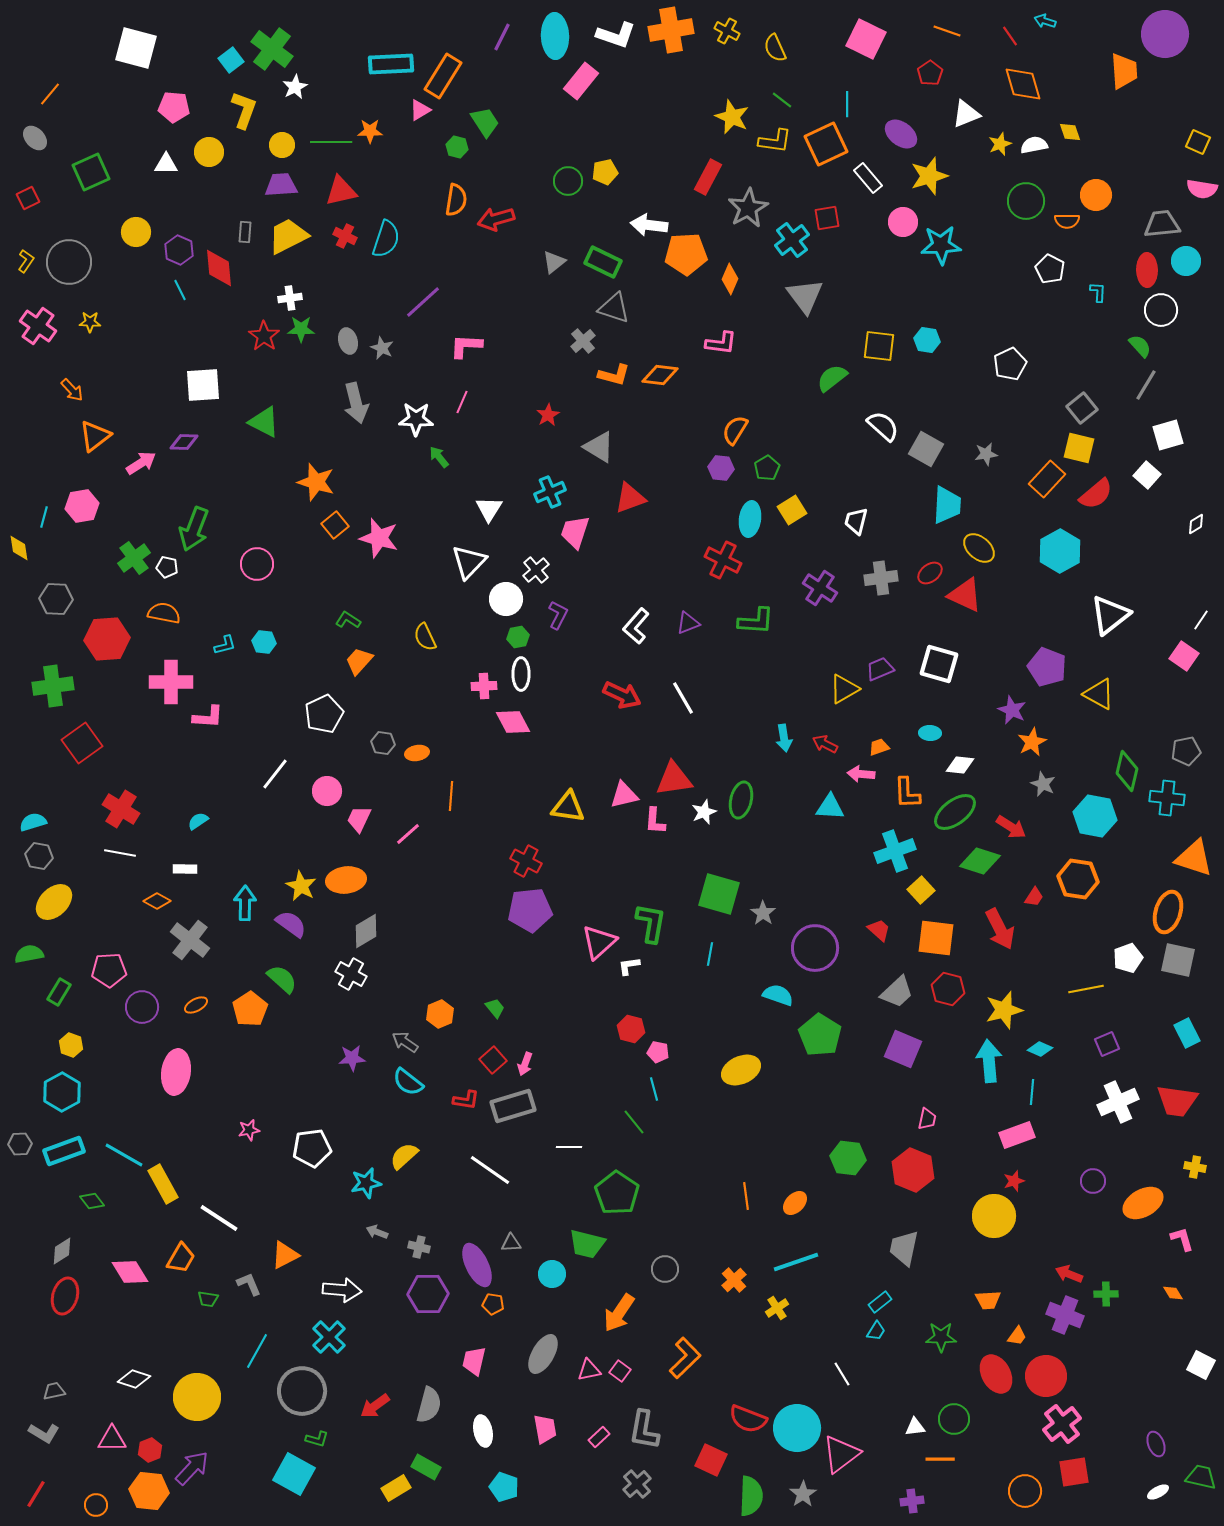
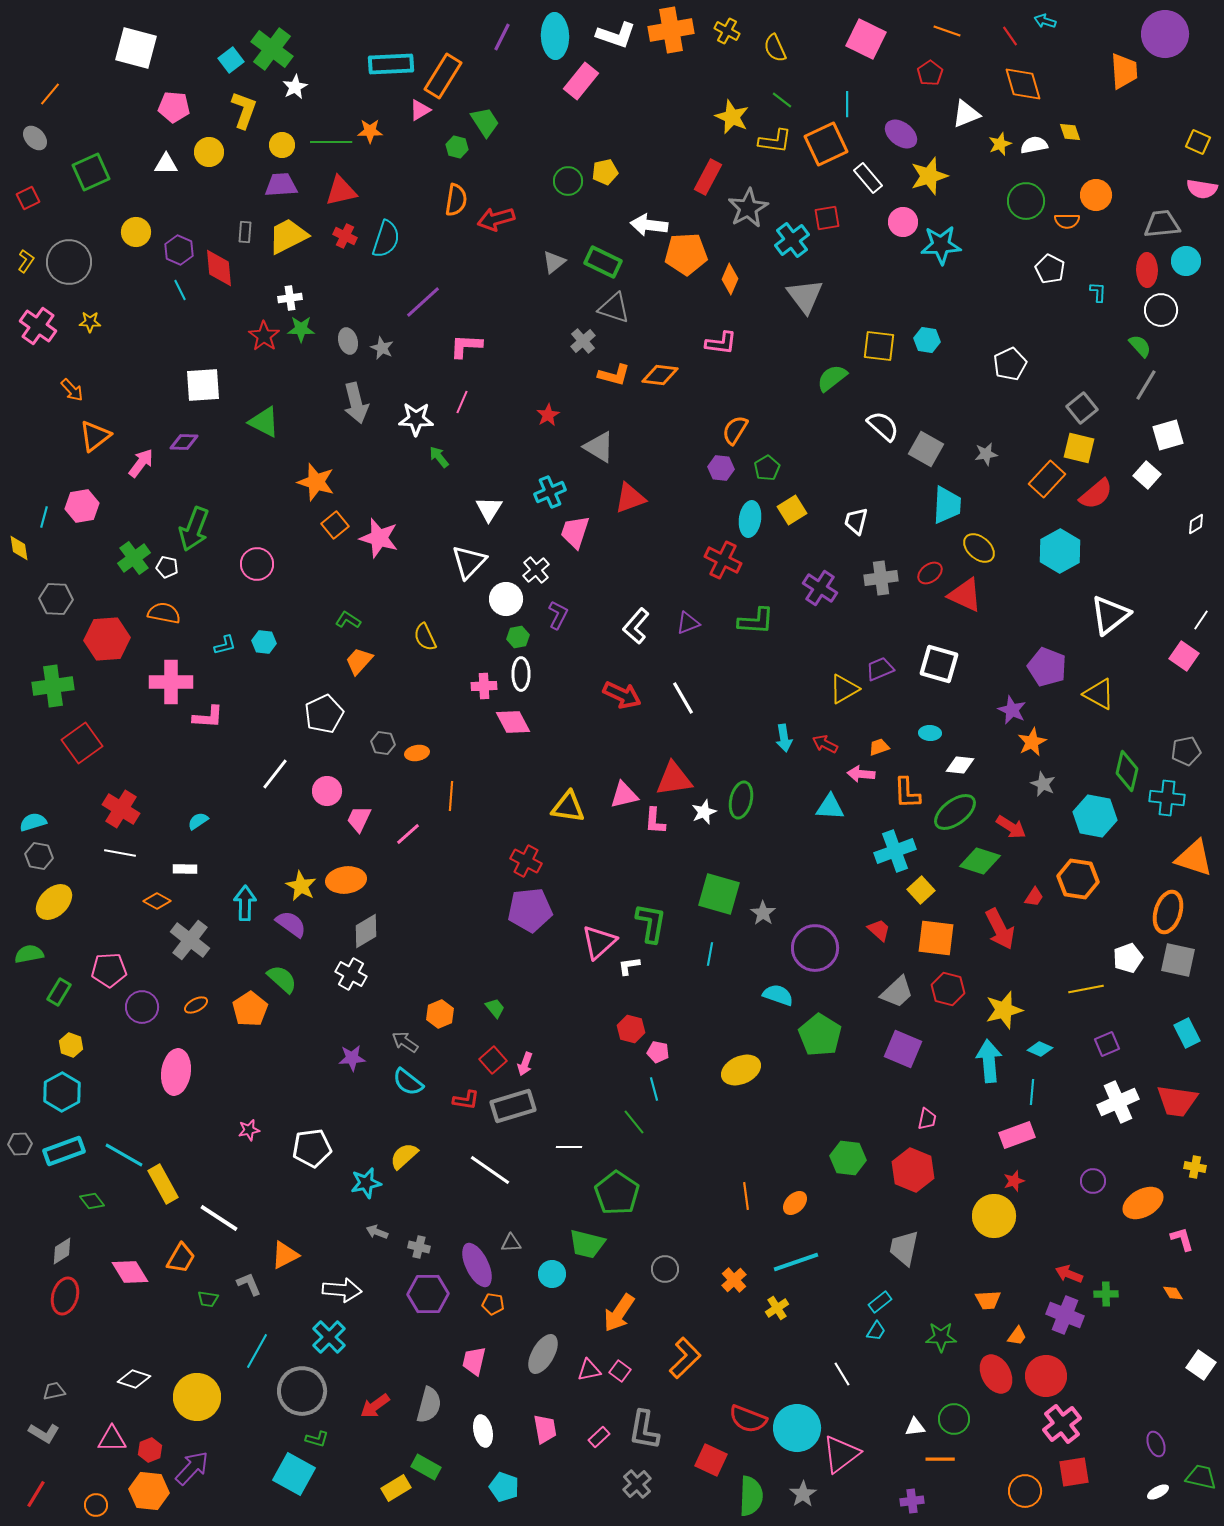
pink arrow at (141, 463): rotated 20 degrees counterclockwise
white square at (1201, 1365): rotated 8 degrees clockwise
